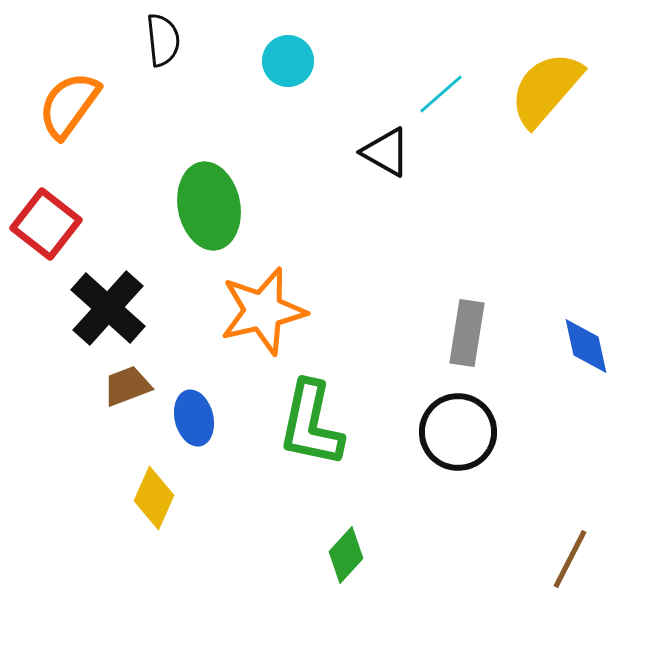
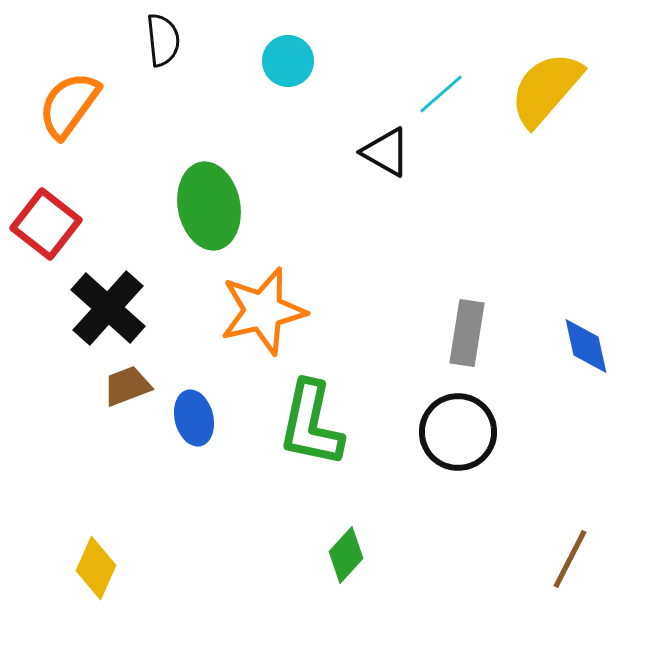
yellow diamond: moved 58 px left, 70 px down
